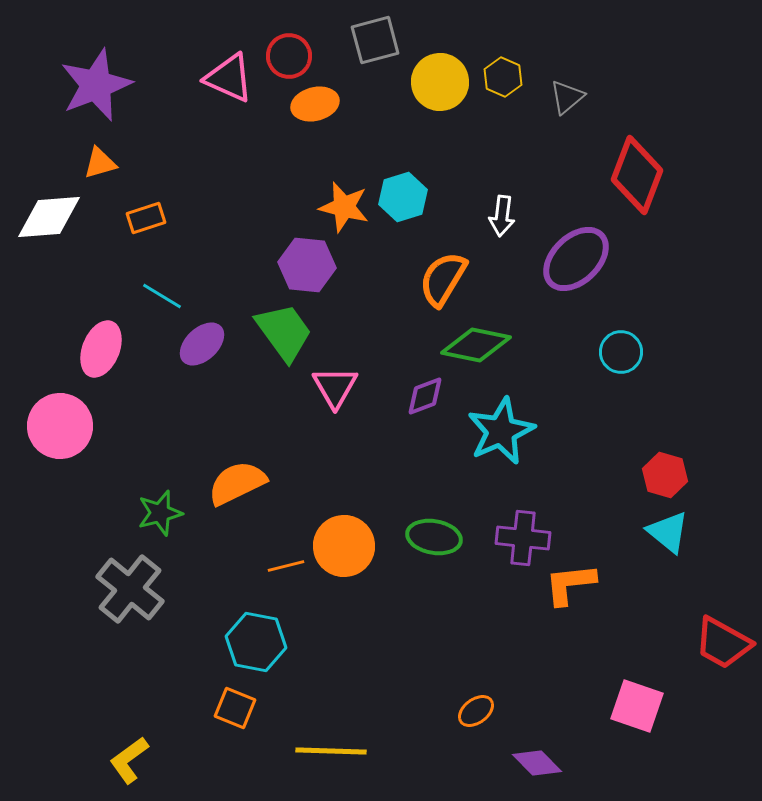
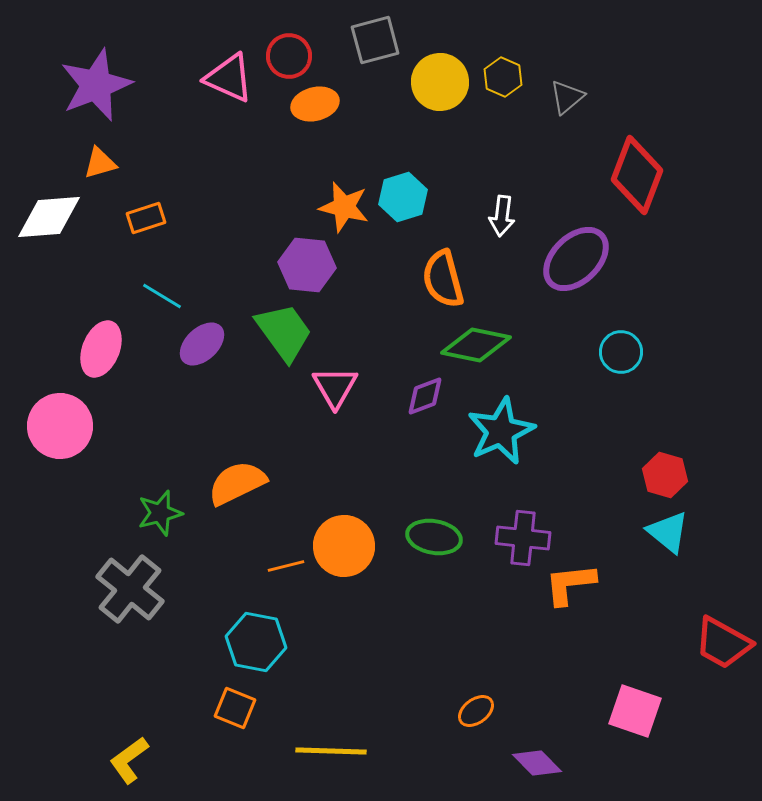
orange semicircle at (443, 279): rotated 46 degrees counterclockwise
pink square at (637, 706): moved 2 px left, 5 px down
